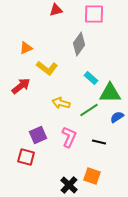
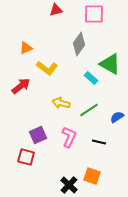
green triangle: moved 29 px up; rotated 30 degrees clockwise
